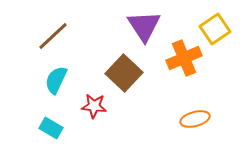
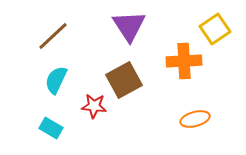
purple triangle: moved 15 px left
orange cross: moved 3 px down; rotated 20 degrees clockwise
brown square: moved 7 px down; rotated 18 degrees clockwise
